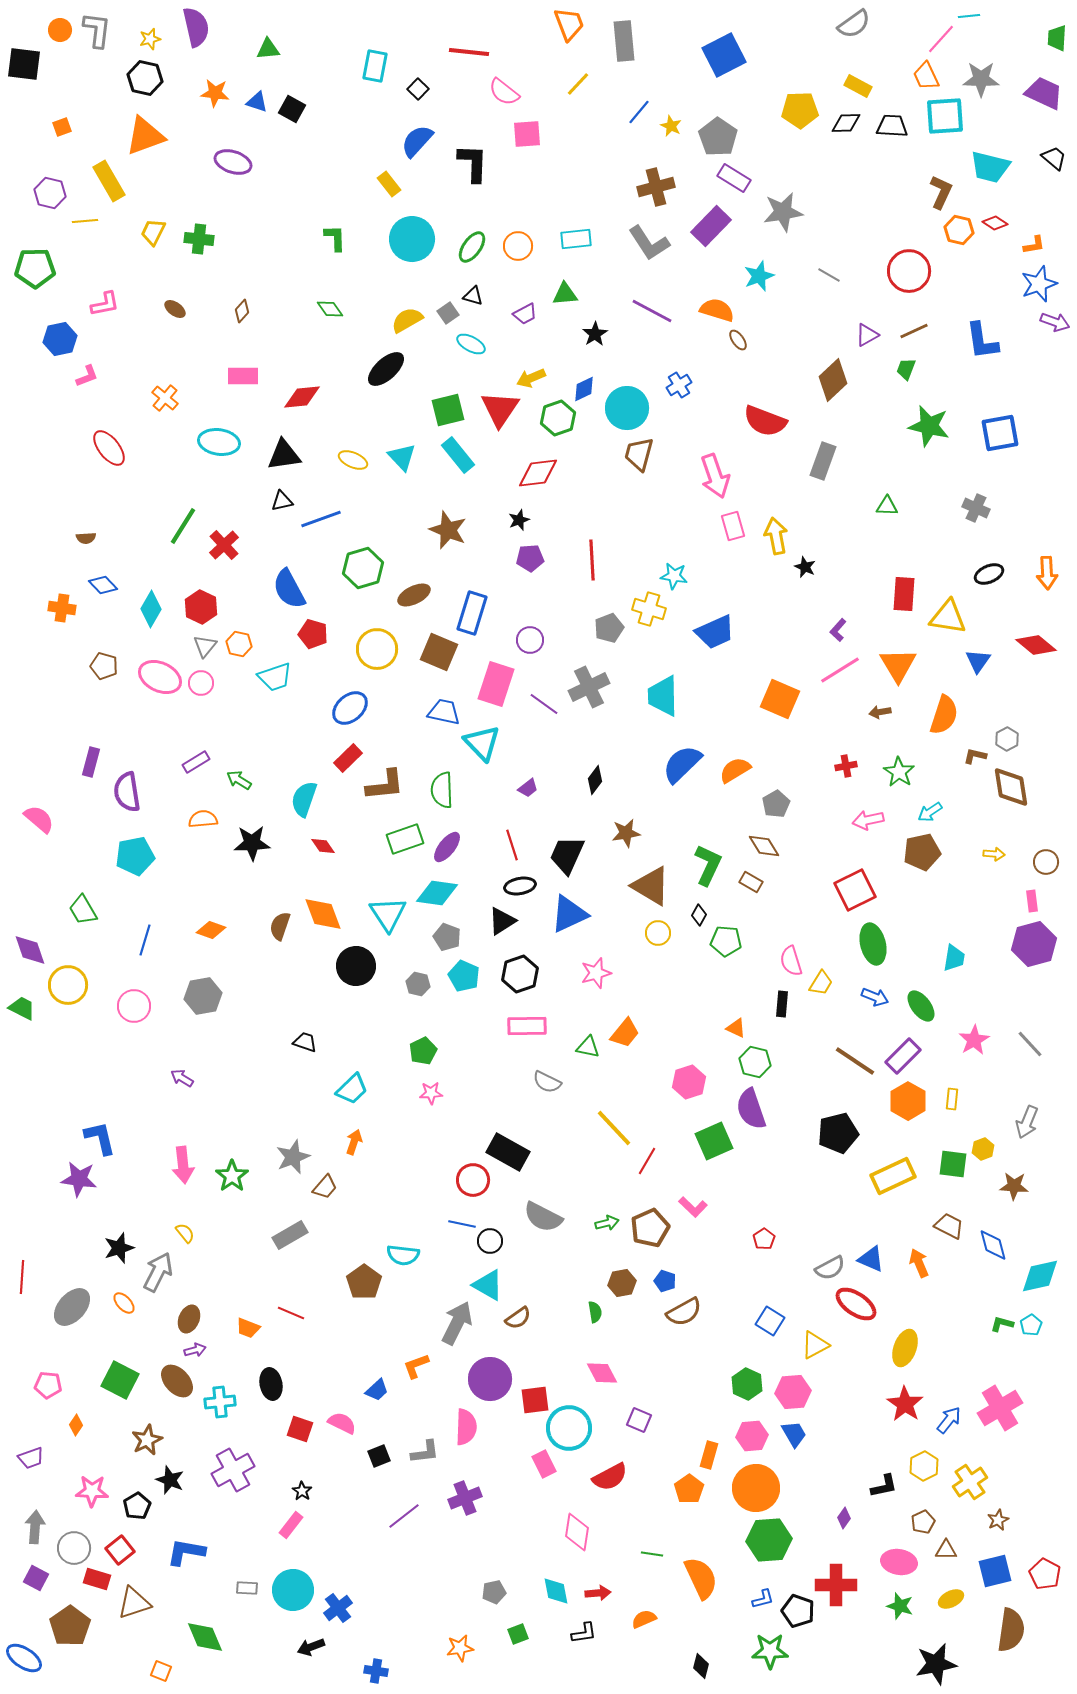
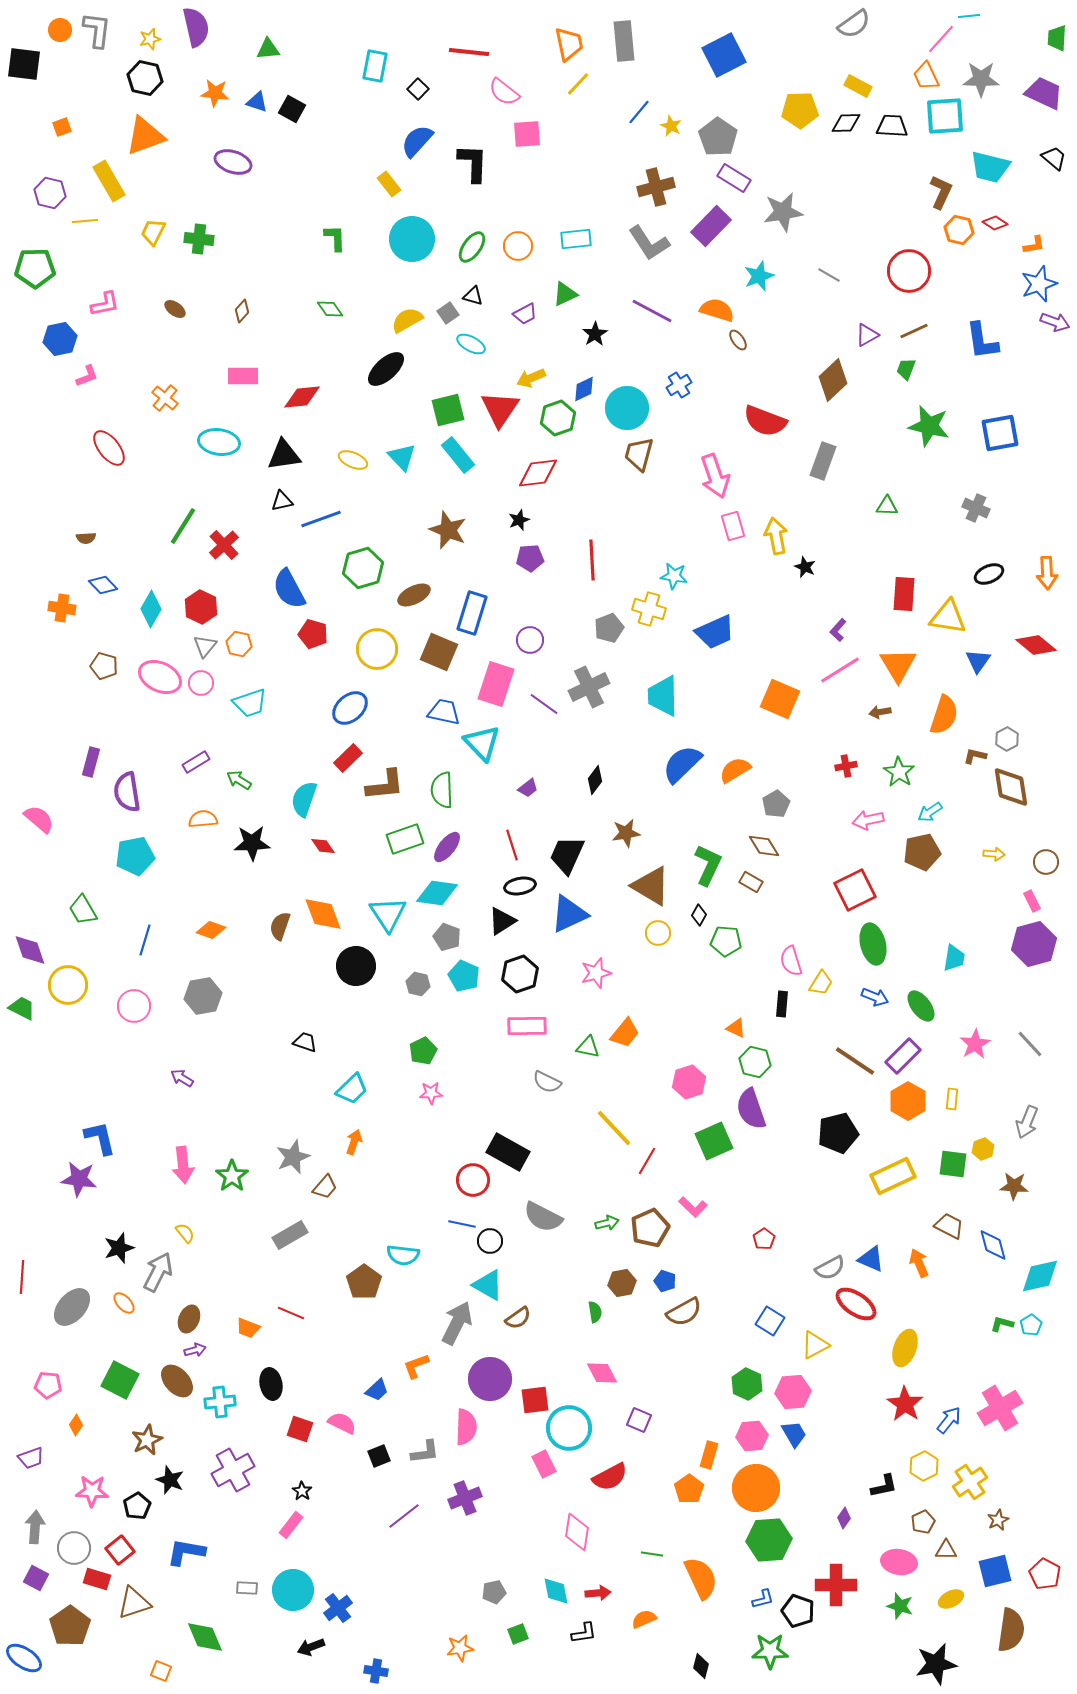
orange trapezoid at (569, 24): moved 20 px down; rotated 9 degrees clockwise
green triangle at (565, 294): rotated 20 degrees counterclockwise
cyan trapezoid at (275, 677): moved 25 px left, 26 px down
pink rectangle at (1032, 901): rotated 20 degrees counterclockwise
pink star at (974, 1040): moved 1 px right, 4 px down
